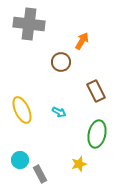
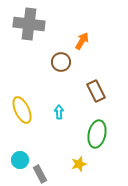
cyan arrow: rotated 120 degrees counterclockwise
